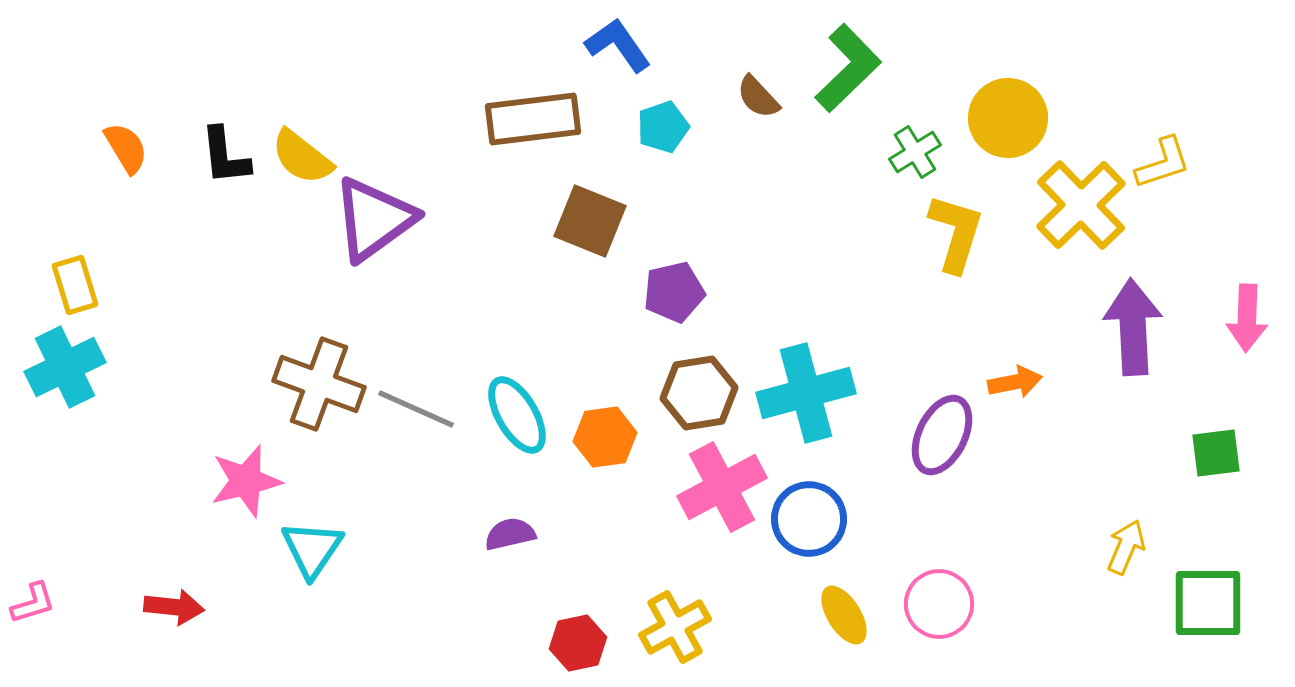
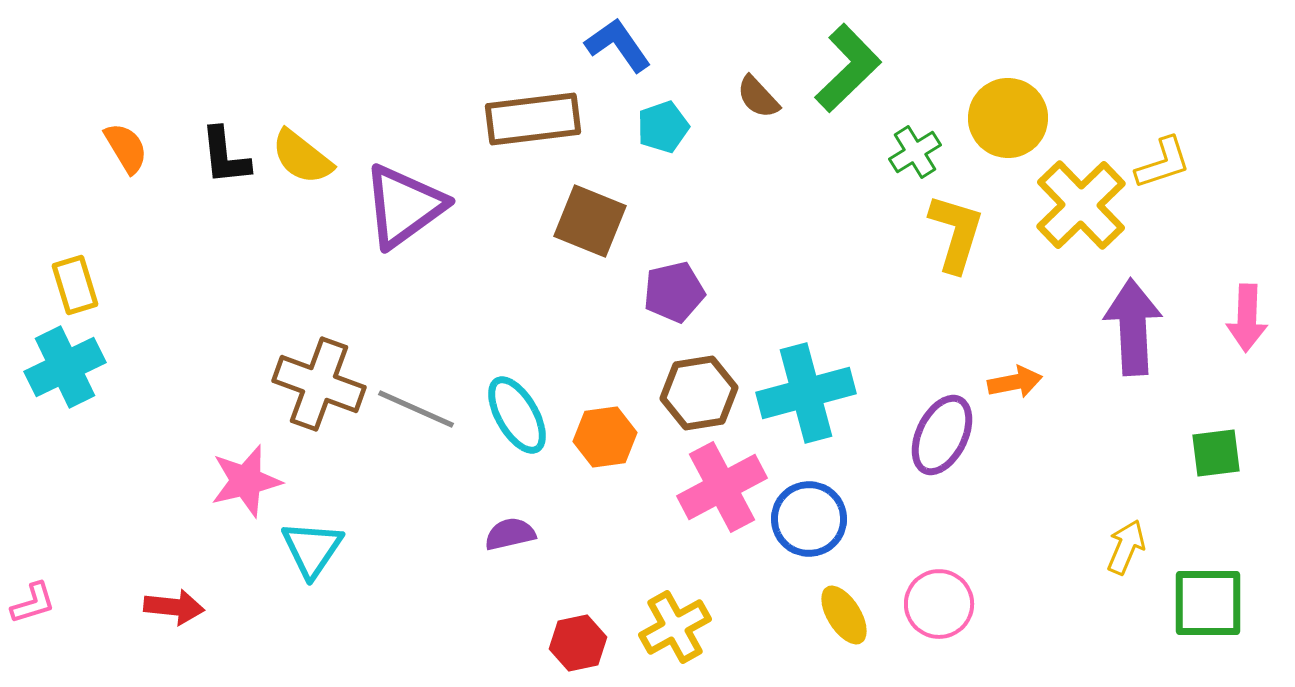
purple triangle at (374, 219): moved 30 px right, 13 px up
